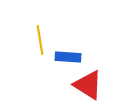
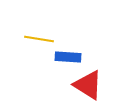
yellow line: moved 1 px left, 1 px up; rotated 72 degrees counterclockwise
